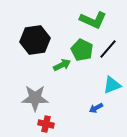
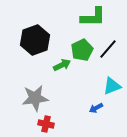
green L-shape: moved 3 px up; rotated 24 degrees counterclockwise
black hexagon: rotated 12 degrees counterclockwise
green pentagon: rotated 20 degrees clockwise
cyan triangle: moved 1 px down
gray star: rotated 8 degrees counterclockwise
